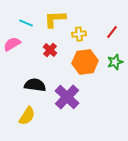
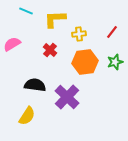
cyan line: moved 12 px up
